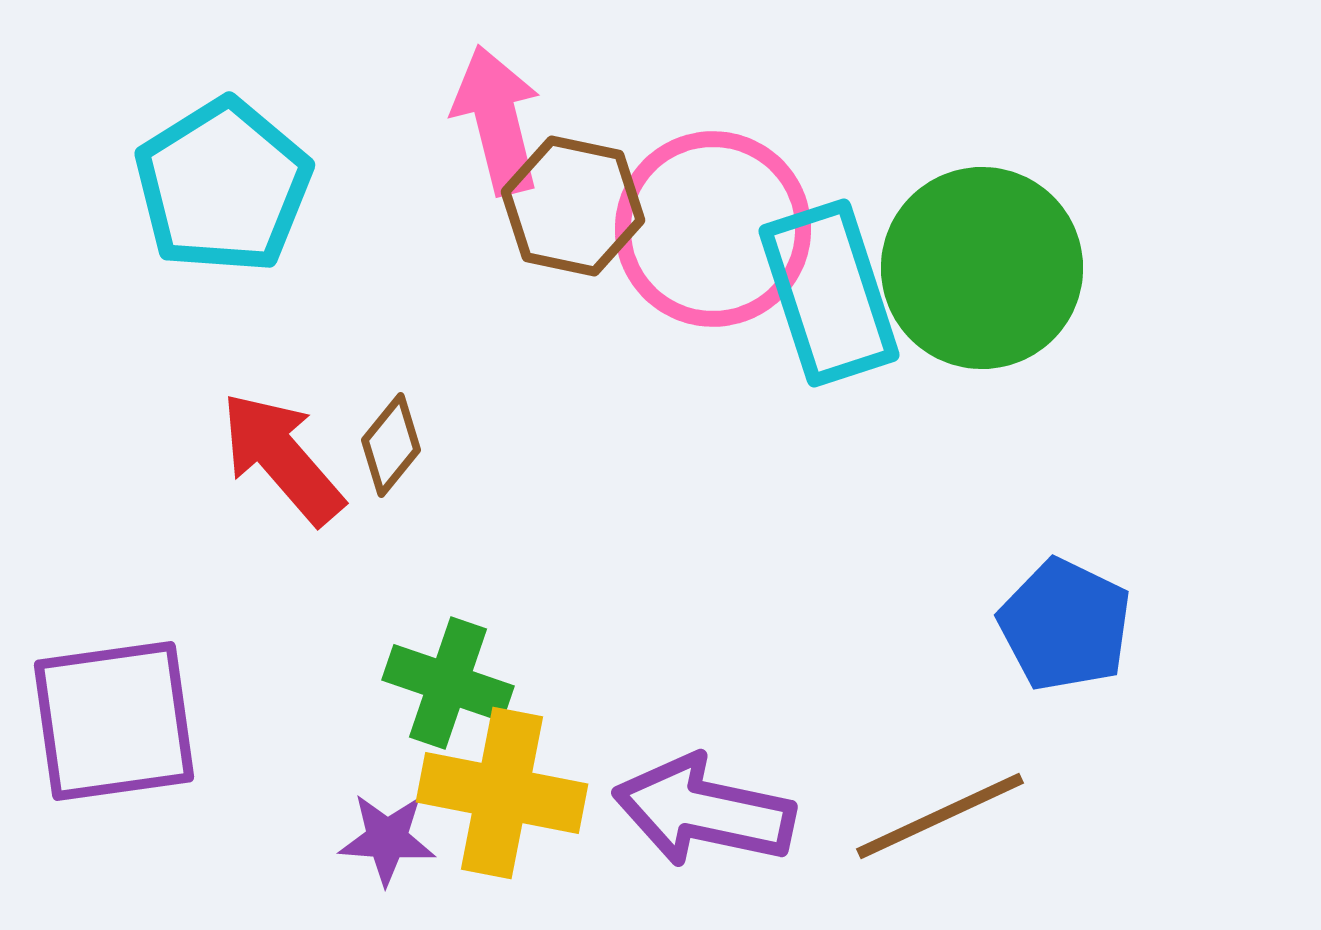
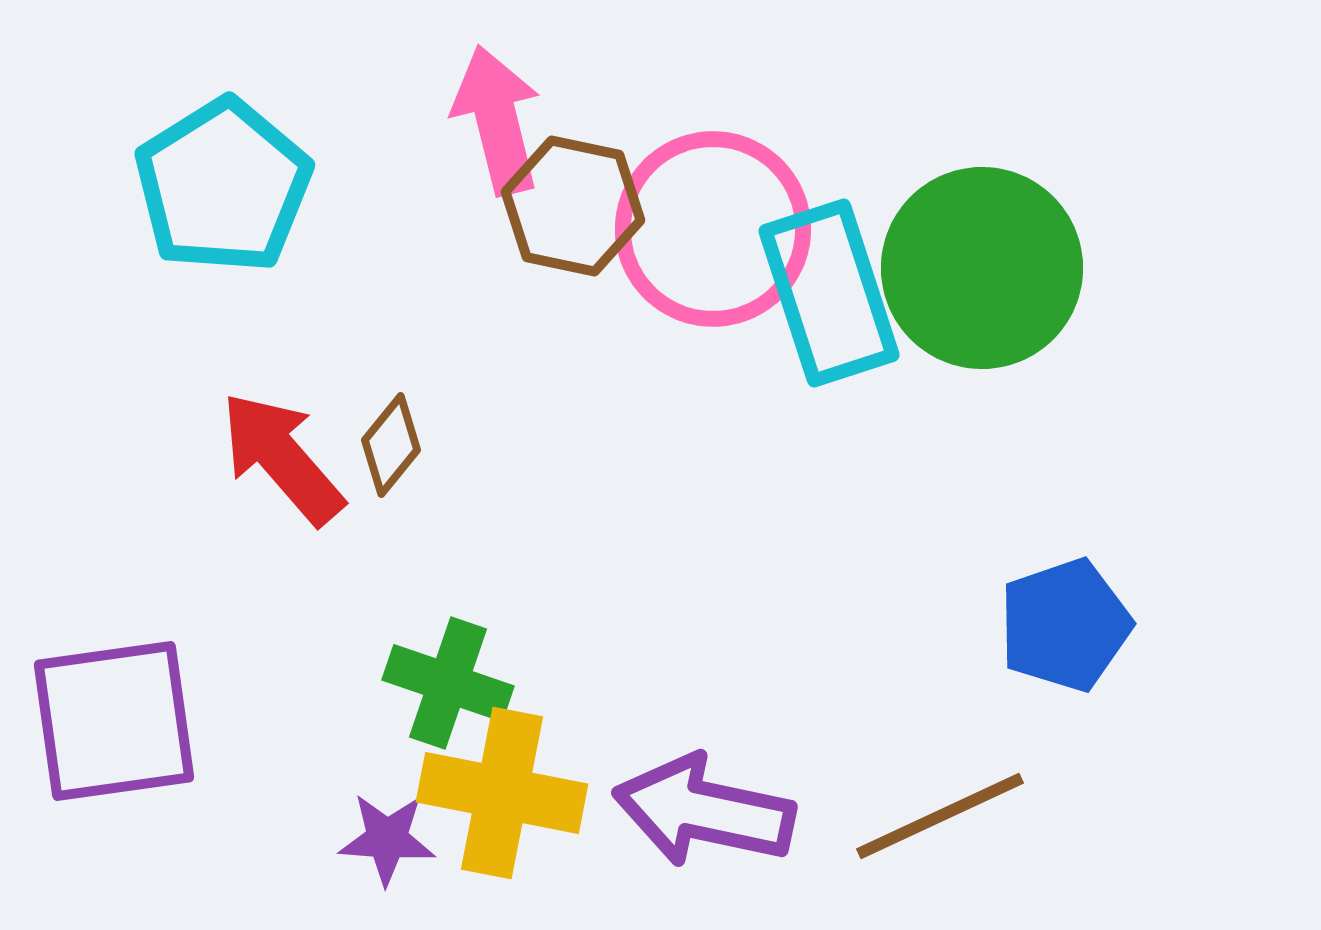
blue pentagon: rotated 27 degrees clockwise
